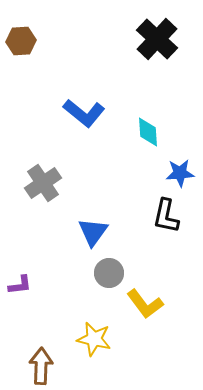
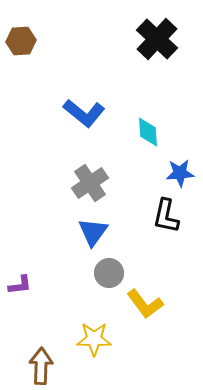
gray cross: moved 47 px right
yellow star: rotated 12 degrees counterclockwise
